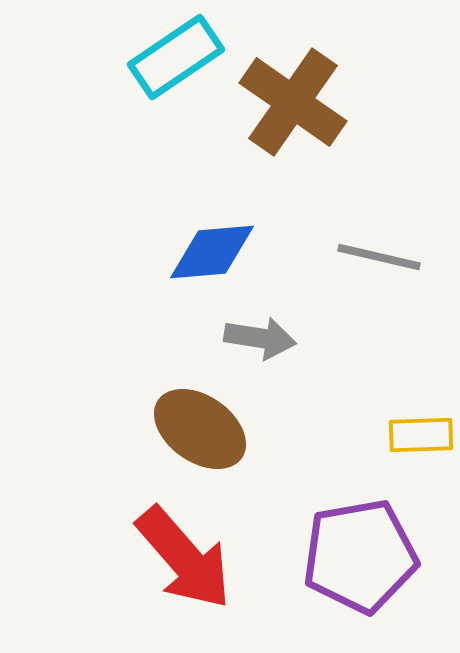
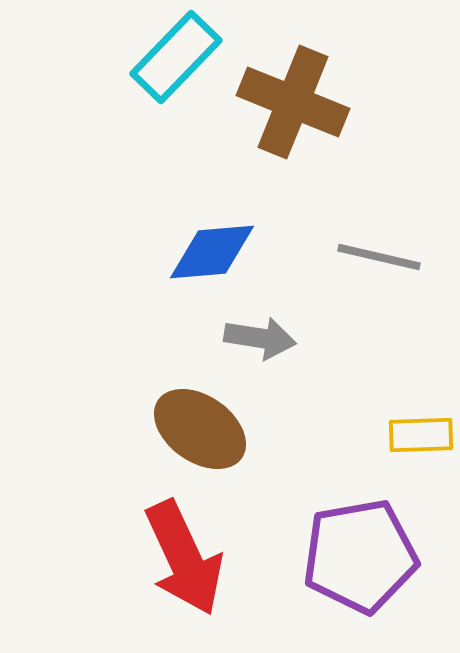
cyan rectangle: rotated 12 degrees counterclockwise
brown cross: rotated 13 degrees counterclockwise
red arrow: rotated 16 degrees clockwise
